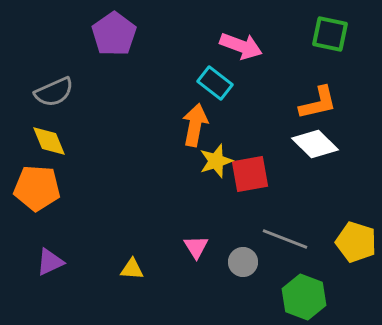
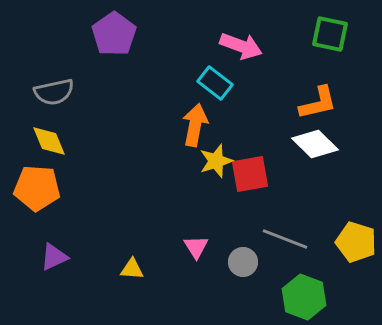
gray semicircle: rotated 12 degrees clockwise
purple triangle: moved 4 px right, 5 px up
